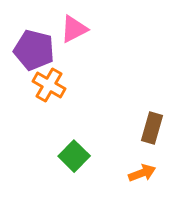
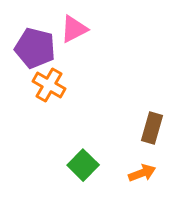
purple pentagon: moved 1 px right, 2 px up
green square: moved 9 px right, 9 px down
